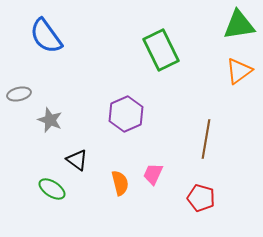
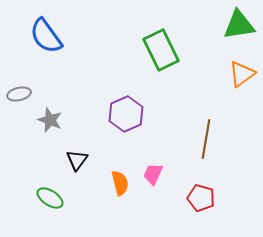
orange triangle: moved 3 px right, 3 px down
black triangle: rotated 30 degrees clockwise
green ellipse: moved 2 px left, 9 px down
